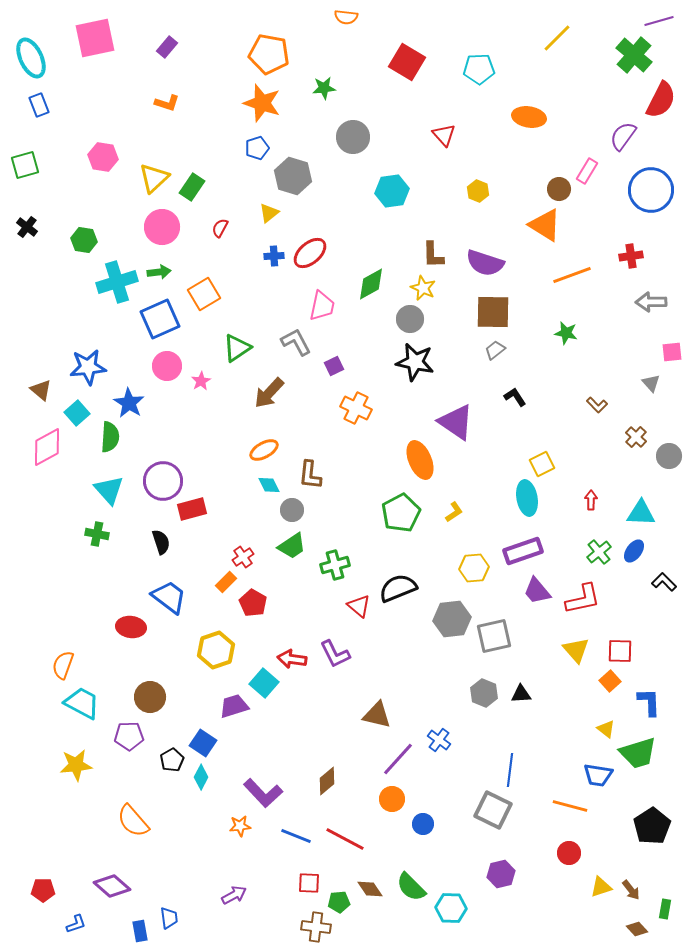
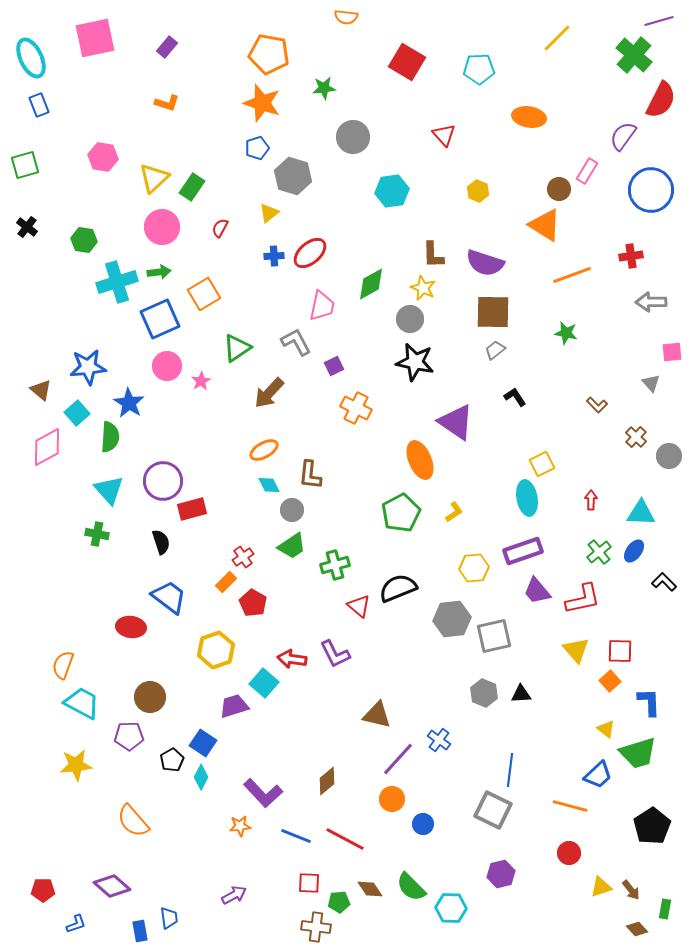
blue trapezoid at (598, 775): rotated 52 degrees counterclockwise
